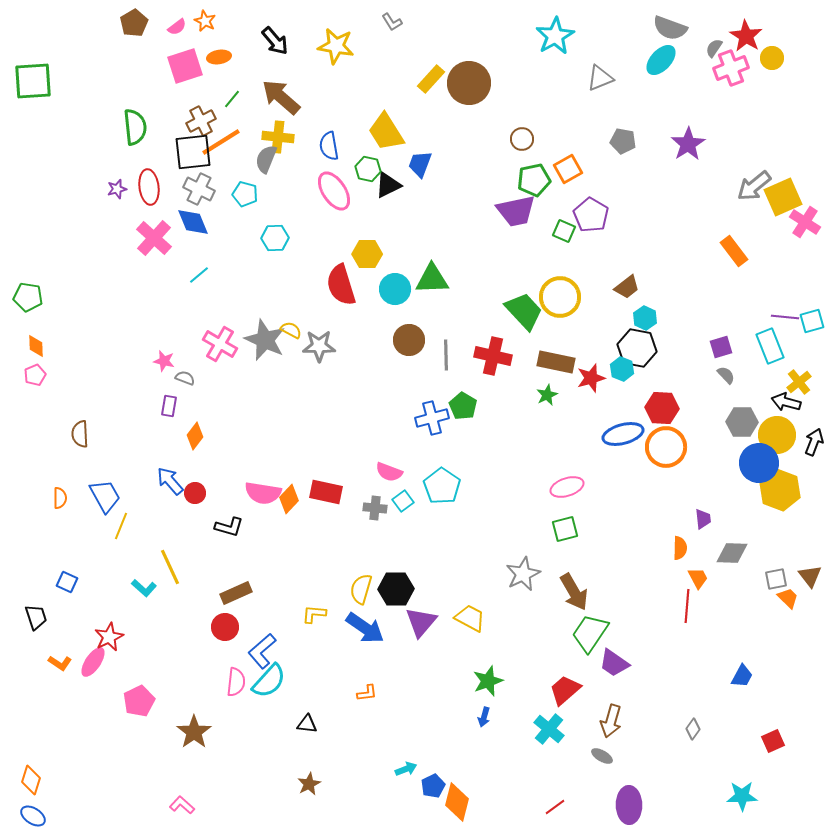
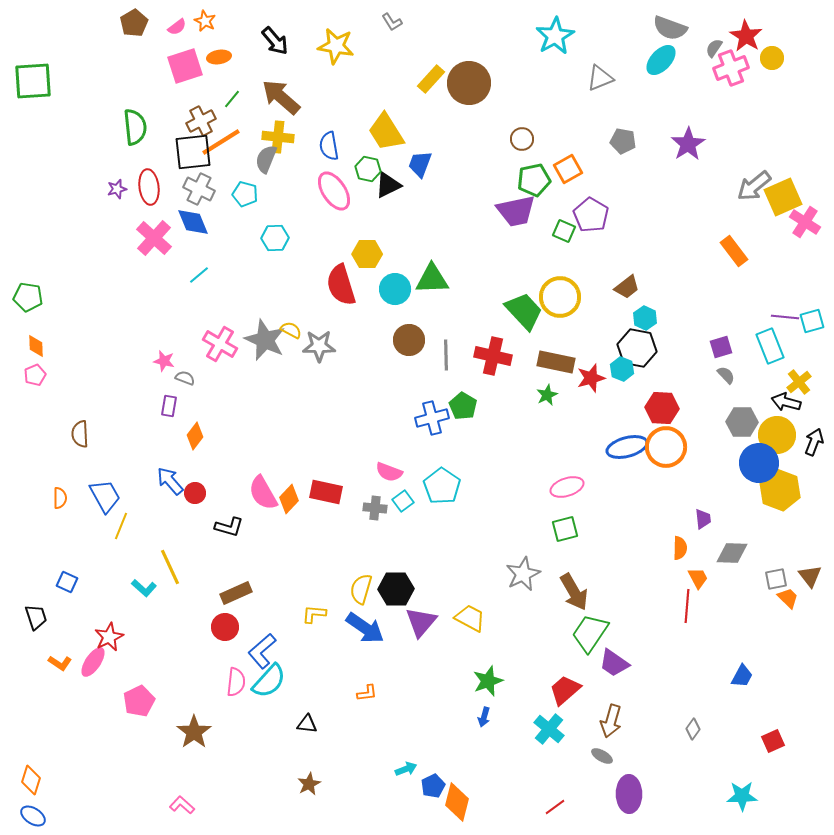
blue ellipse at (623, 434): moved 4 px right, 13 px down
pink semicircle at (263, 493): rotated 51 degrees clockwise
purple ellipse at (629, 805): moved 11 px up
